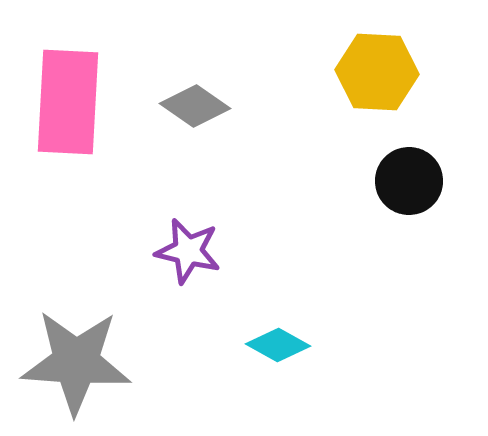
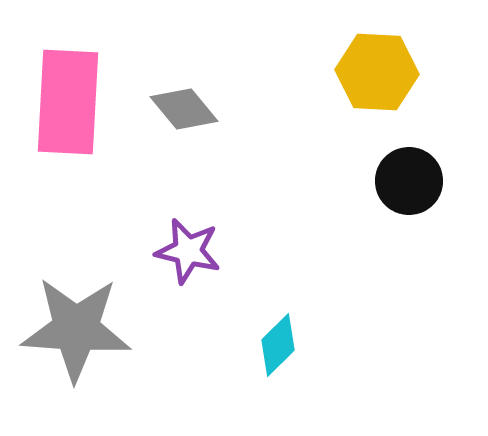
gray diamond: moved 11 px left, 3 px down; rotated 16 degrees clockwise
cyan diamond: rotated 74 degrees counterclockwise
gray star: moved 33 px up
